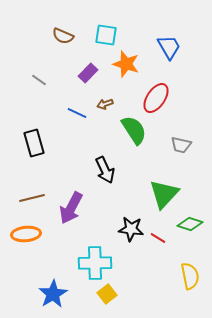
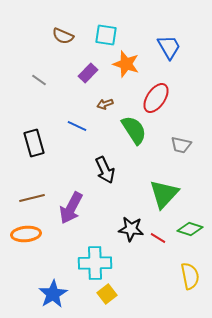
blue line: moved 13 px down
green diamond: moved 5 px down
